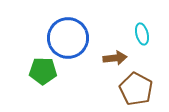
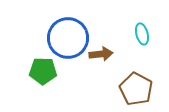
brown arrow: moved 14 px left, 4 px up
